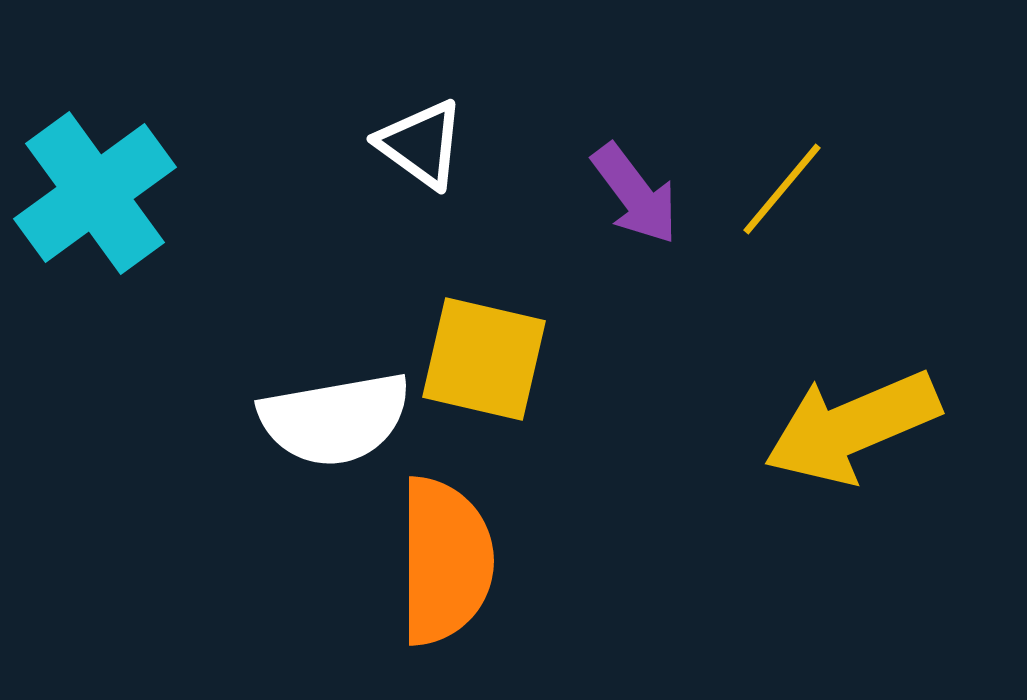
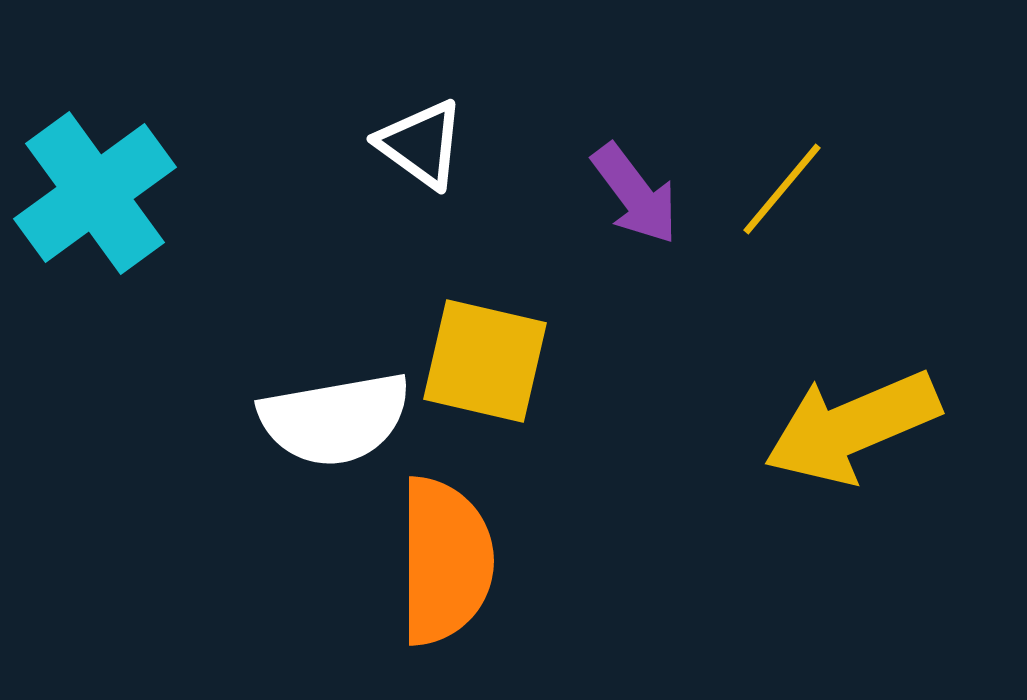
yellow square: moved 1 px right, 2 px down
